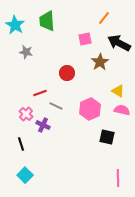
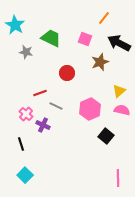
green trapezoid: moved 4 px right, 17 px down; rotated 120 degrees clockwise
pink square: rotated 32 degrees clockwise
brown star: rotated 12 degrees clockwise
yellow triangle: moved 1 px right; rotated 48 degrees clockwise
black square: moved 1 px left, 1 px up; rotated 28 degrees clockwise
